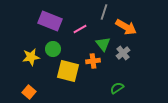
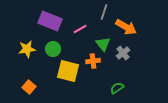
yellow star: moved 4 px left, 8 px up
orange square: moved 5 px up
